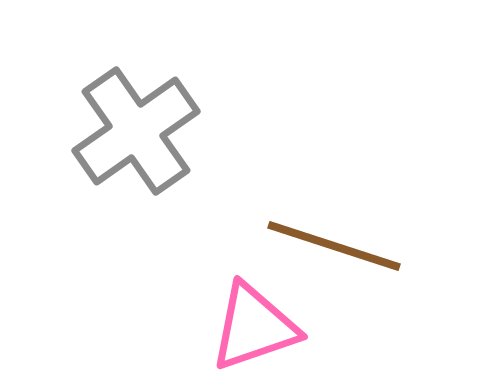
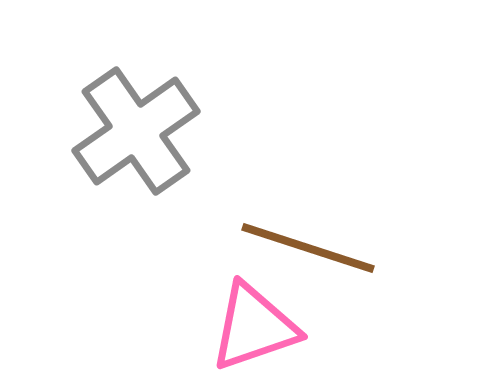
brown line: moved 26 px left, 2 px down
